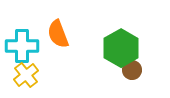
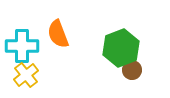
green hexagon: rotated 9 degrees clockwise
